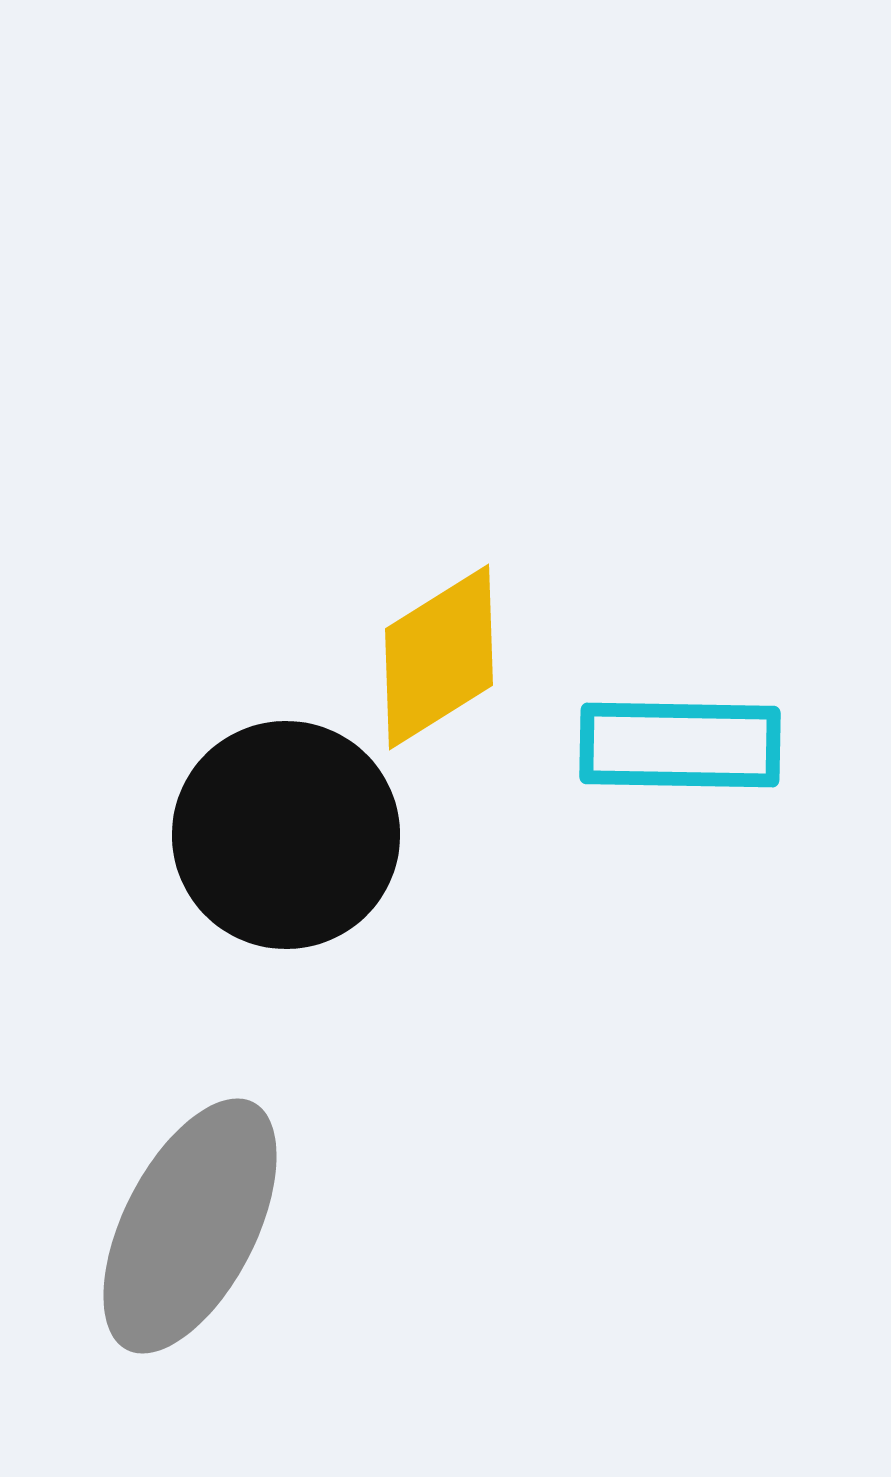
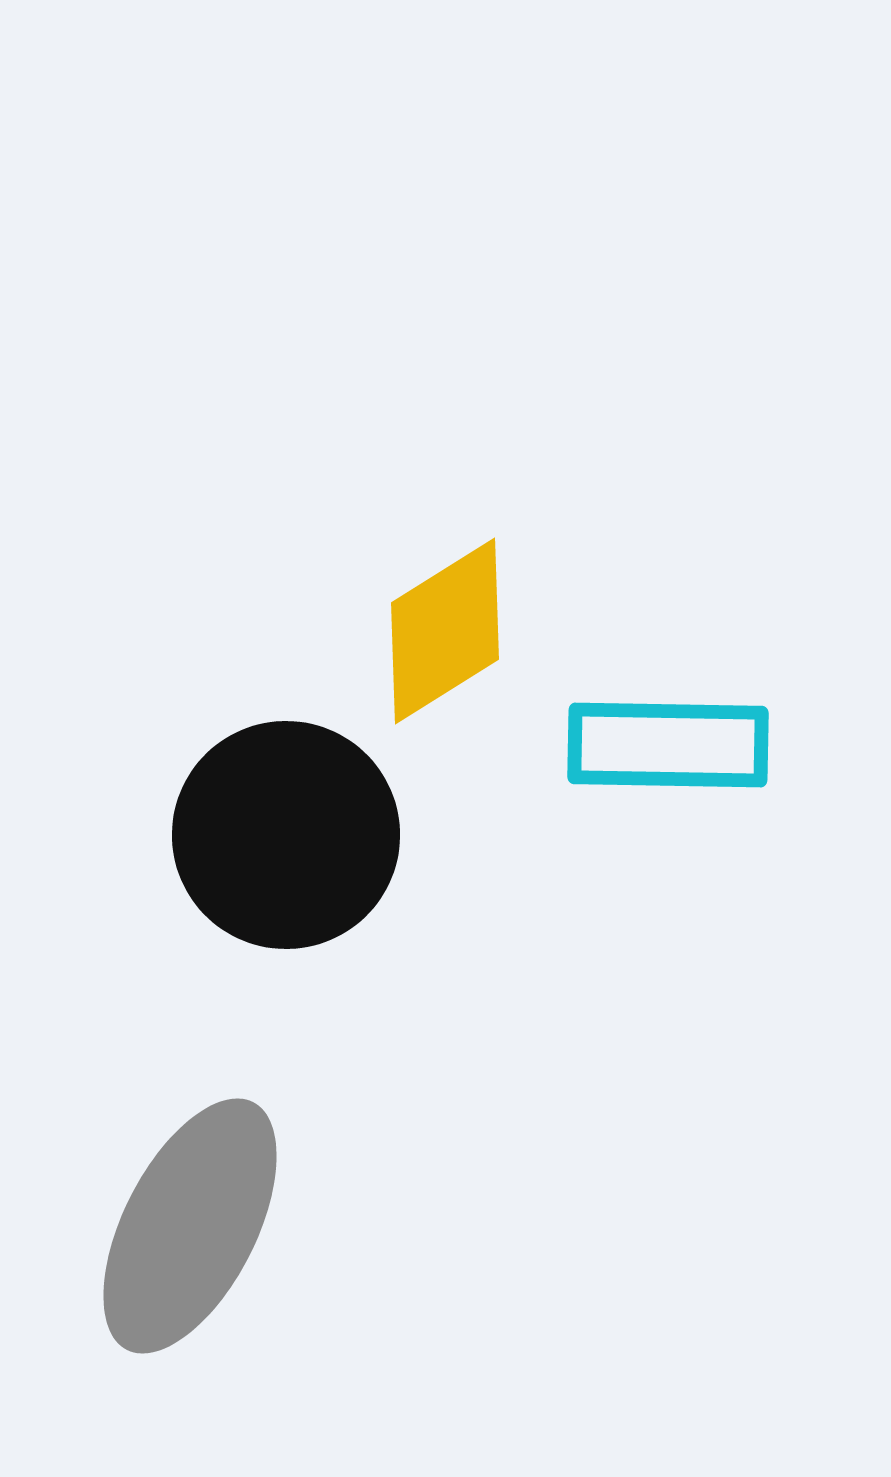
yellow diamond: moved 6 px right, 26 px up
cyan rectangle: moved 12 px left
